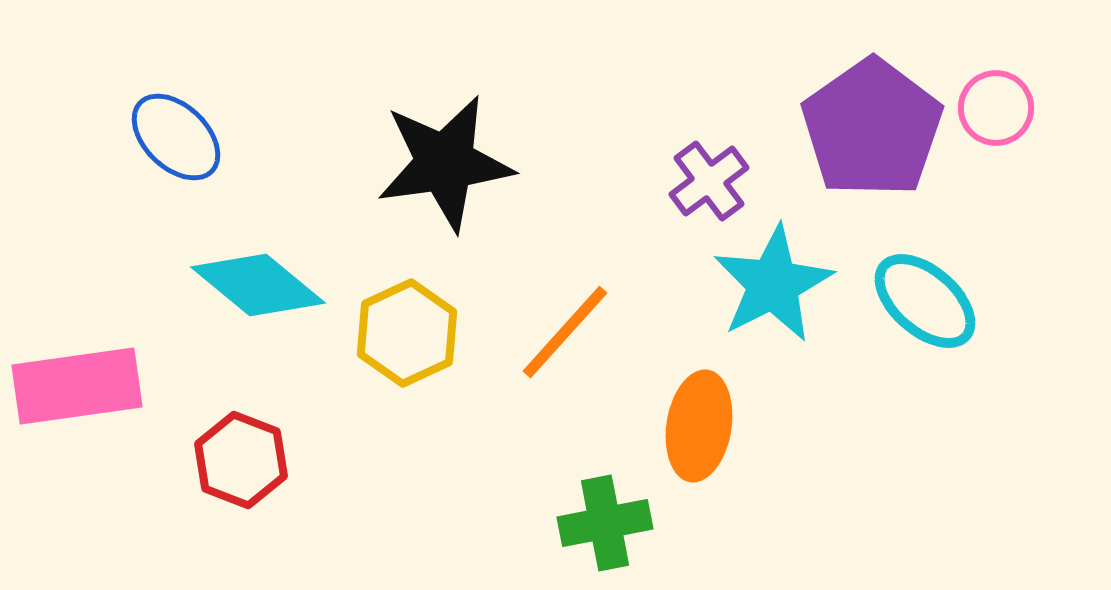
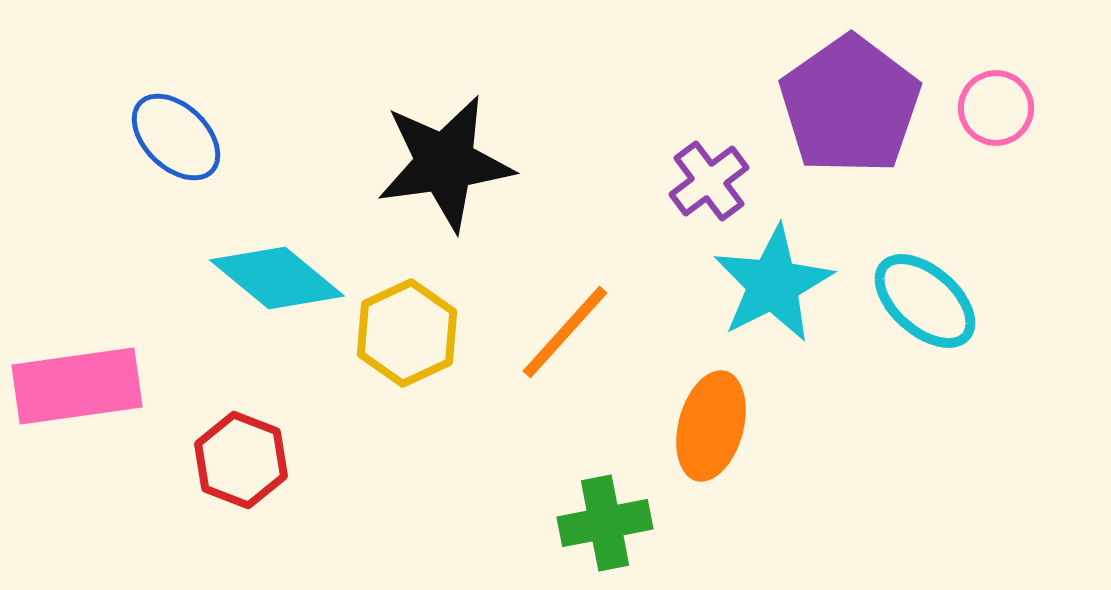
purple pentagon: moved 22 px left, 23 px up
cyan diamond: moved 19 px right, 7 px up
orange ellipse: moved 12 px right; rotated 6 degrees clockwise
